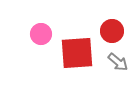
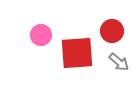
pink circle: moved 1 px down
gray arrow: moved 1 px right
